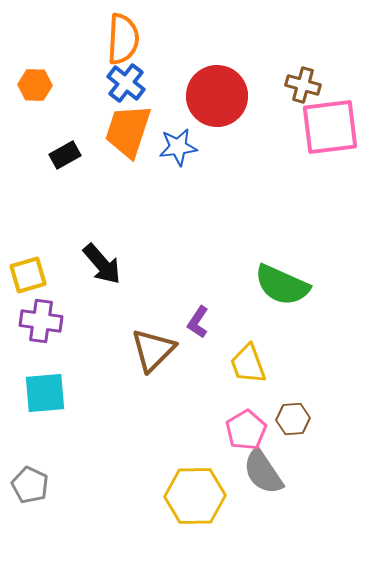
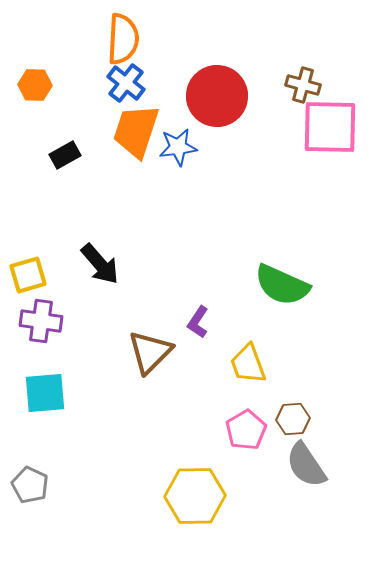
pink square: rotated 8 degrees clockwise
orange trapezoid: moved 8 px right
black arrow: moved 2 px left
brown triangle: moved 3 px left, 2 px down
gray semicircle: moved 43 px right, 7 px up
